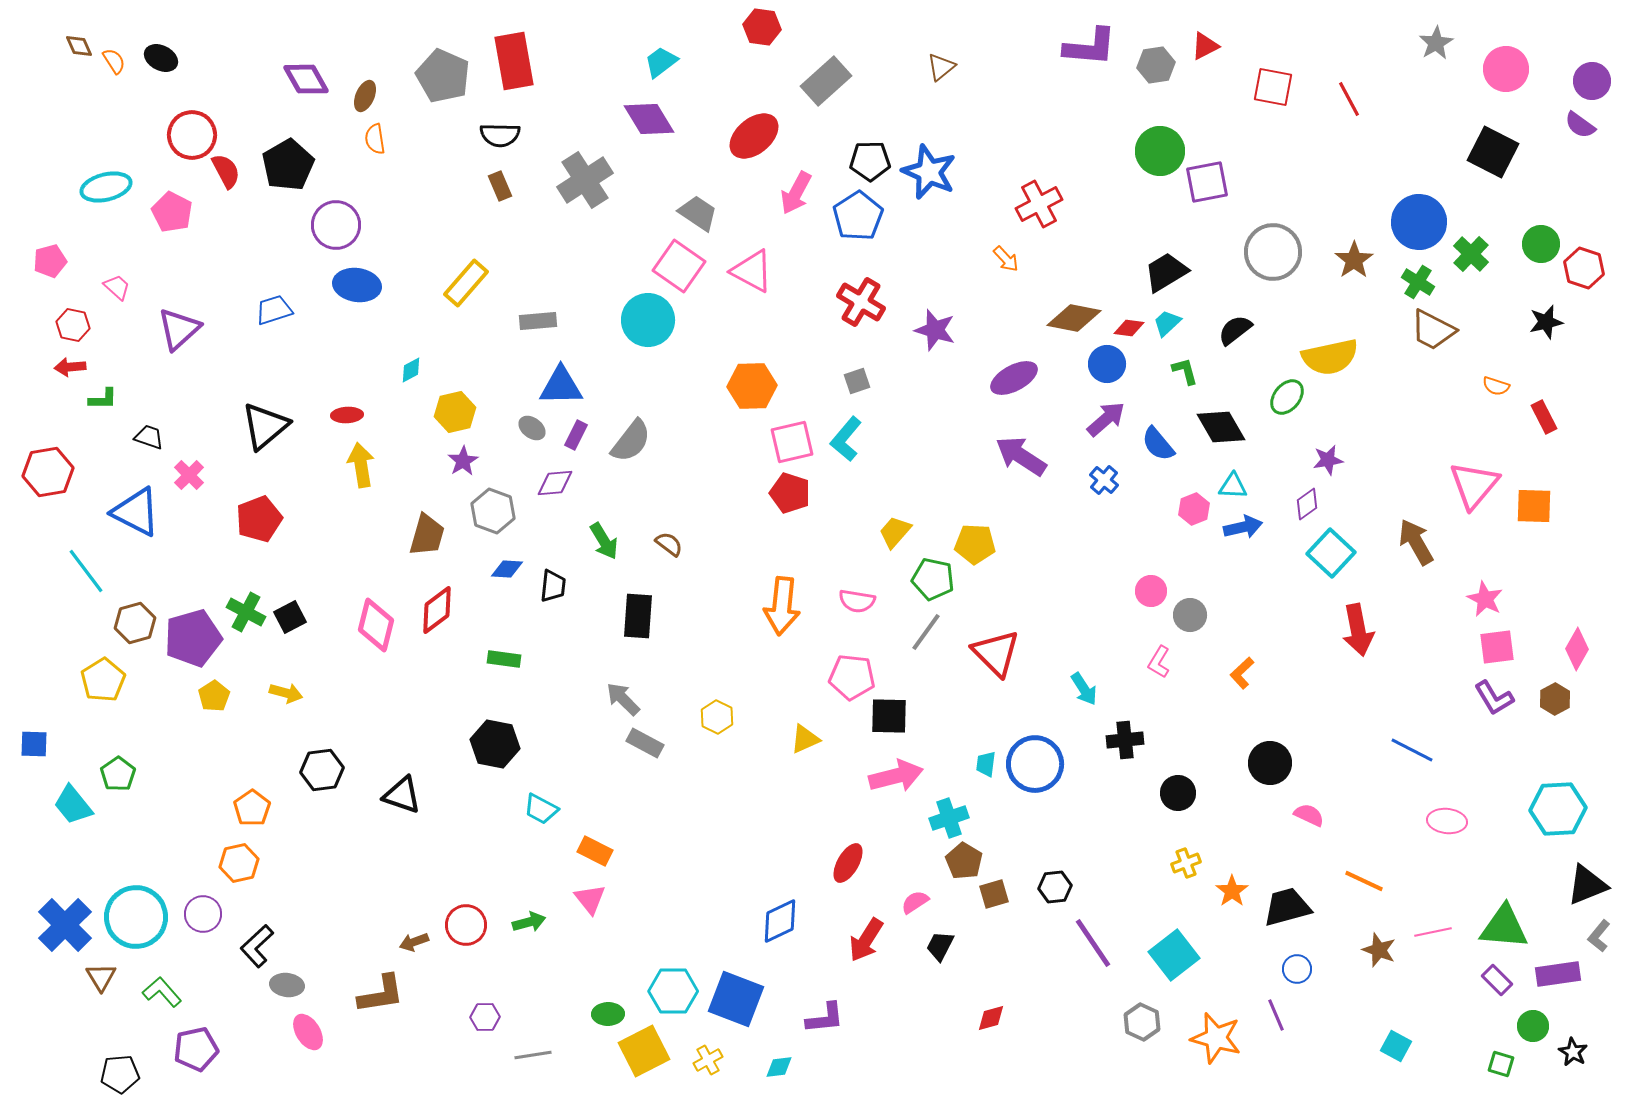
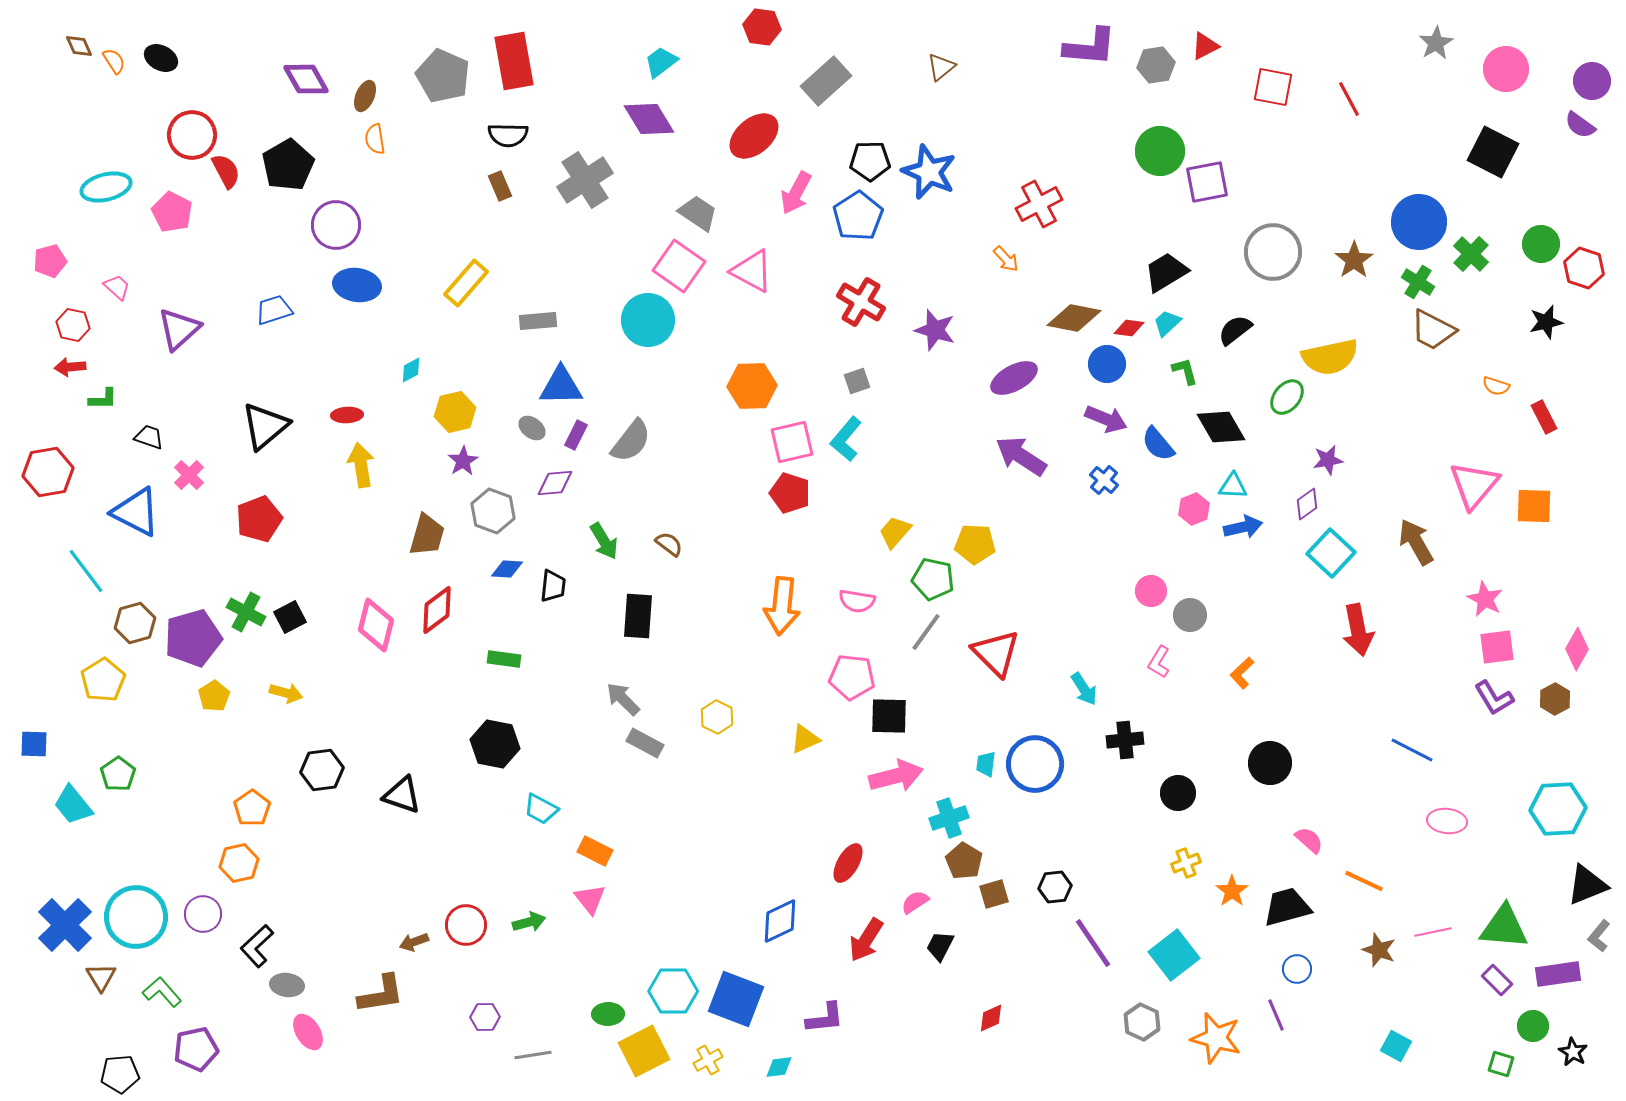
black semicircle at (500, 135): moved 8 px right
purple arrow at (1106, 419): rotated 63 degrees clockwise
pink semicircle at (1309, 815): moved 25 px down; rotated 16 degrees clockwise
red diamond at (991, 1018): rotated 8 degrees counterclockwise
